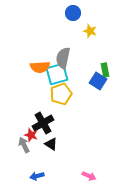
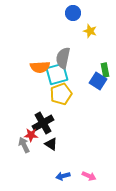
red star: rotated 16 degrees counterclockwise
blue arrow: moved 26 px right
